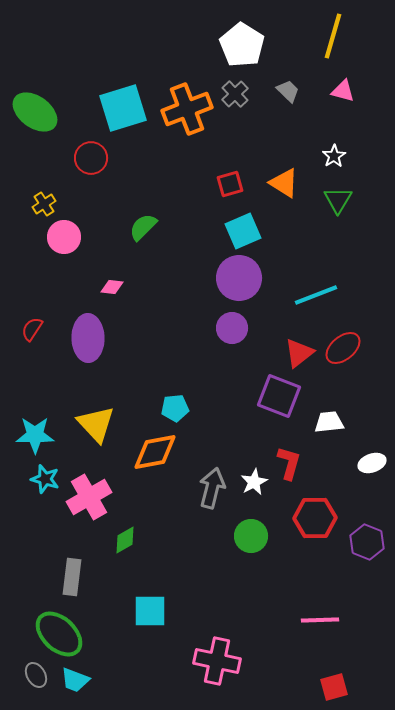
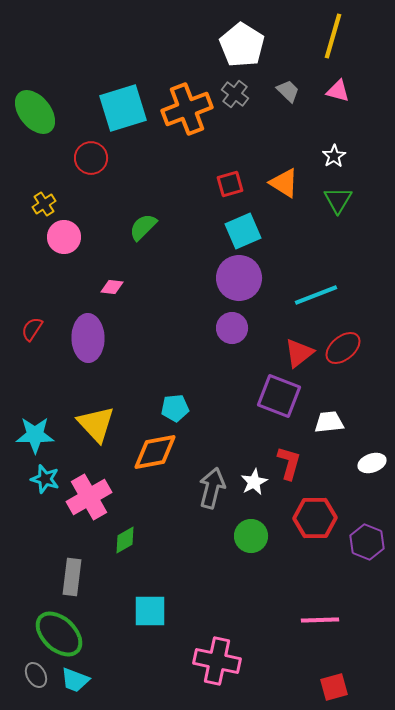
pink triangle at (343, 91): moved 5 px left
gray cross at (235, 94): rotated 8 degrees counterclockwise
green ellipse at (35, 112): rotated 15 degrees clockwise
